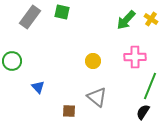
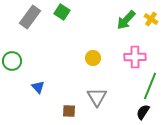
green square: rotated 21 degrees clockwise
yellow circle: moved 3 px up
gray triangle: rotated 20 degrees clockwise
